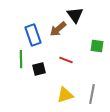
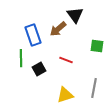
green line: moved 1 px up
black square: rotated 16 degrees counterclockwise
gray line: moved 2 px right, 6 px up
